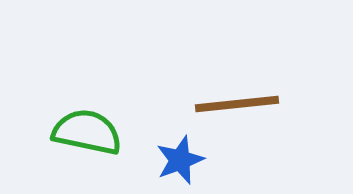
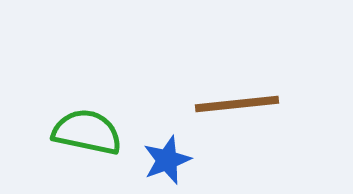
blue star: moved 13 px left
